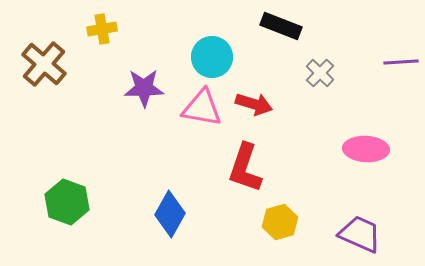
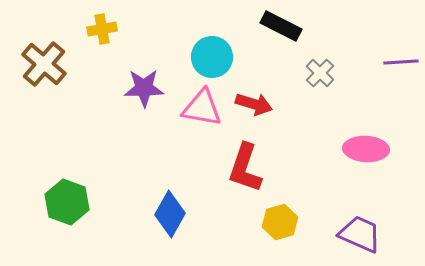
black rectangle: rotated 6 degrees clockwise
